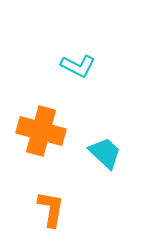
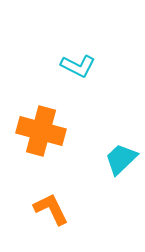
cyan trapezoid: moved 16 px right, 6 px down; rotated 87 degrees counterclockwise
orange L-shape: rotated 36 degrees counterclockwise
